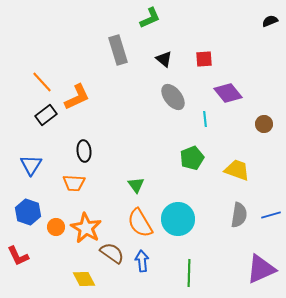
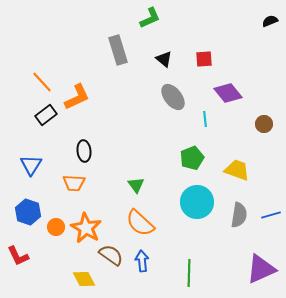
cyan circle: moved 19 px right, 17 px up
orange semicircle: rotated 16 degrees counterclockwise
brown semicircle: moved 1 px left, 2 px down
